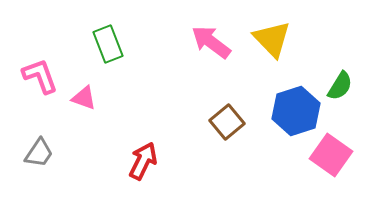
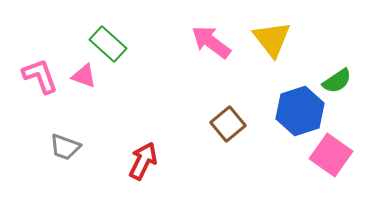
yellow triangle: rotated 6 degrees clockwise
green rectangle: rotated 27 degrees counterclockwise
green semicircle: moved 3 px left, 5 px up; rotated 24 degrees clockwise
pink triangle: moved 22 px up
blue hexagon: moved 4 px right
brown square: moved 1 px right, 2 px down
gray trapezoid: moved 26 px right, 6 px up; rotated 76 degrees clockwise
